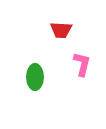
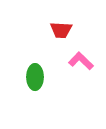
pink L-shape: moved 1 px left, 3 px up; rotated 60 degrees counterclockwise
